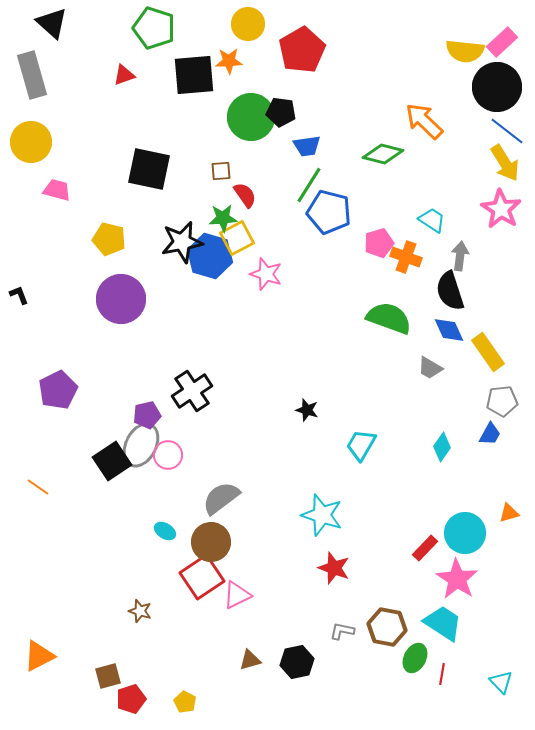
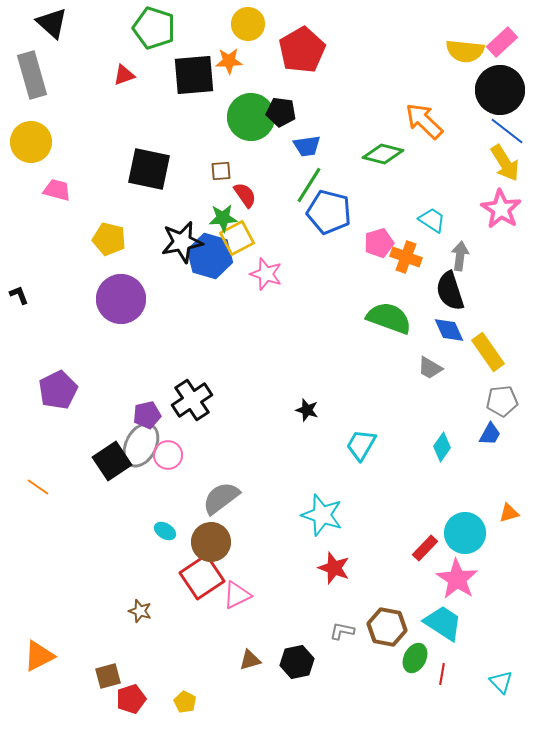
black circle at (497, 87): moved 3 px right, 3 px down
black cross at (192, 391): moved 9 px down
